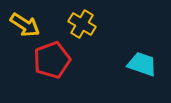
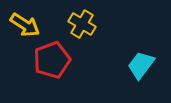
cyan trapezoid: moved 1 px left, 1 px down; rotated 72 degrees counterclockwise
